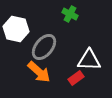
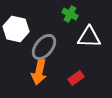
white triangle: moved 23 px up
orange arrow: rotated 60 degrees clockwise
